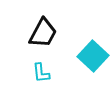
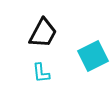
cyan square: rotated 20 degrees clockwise
